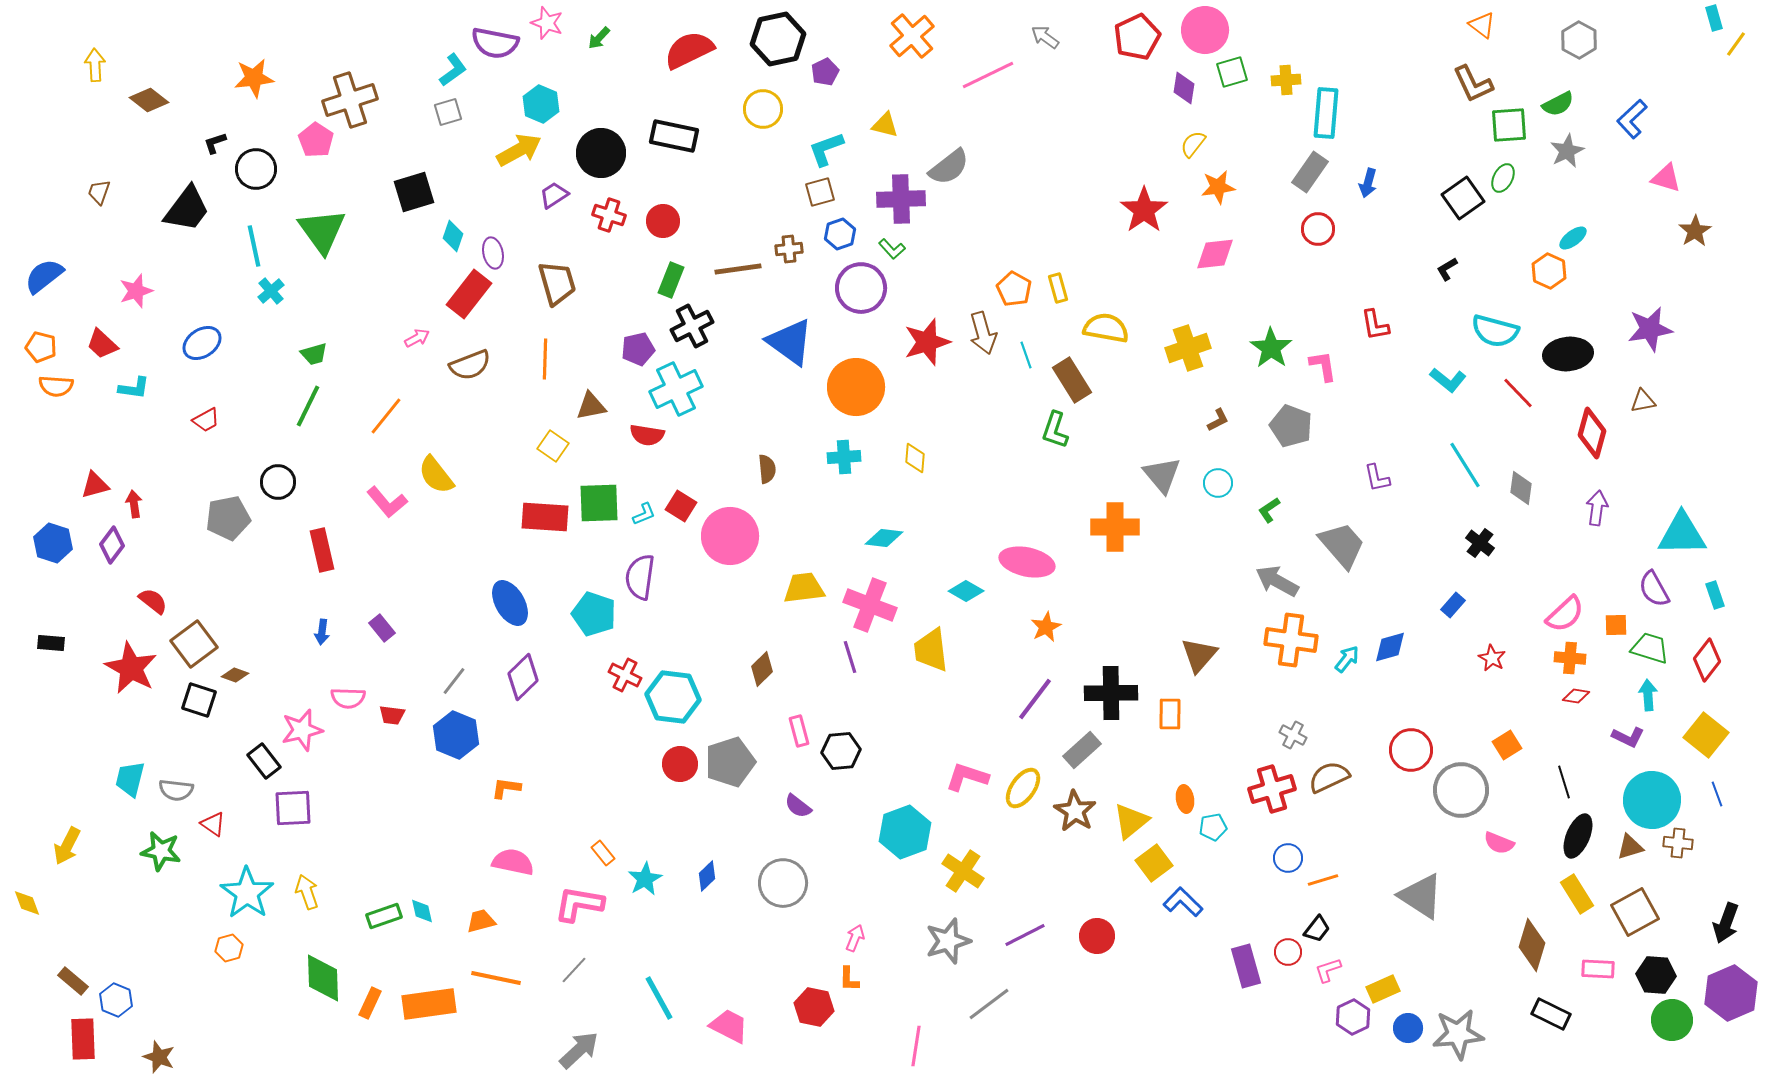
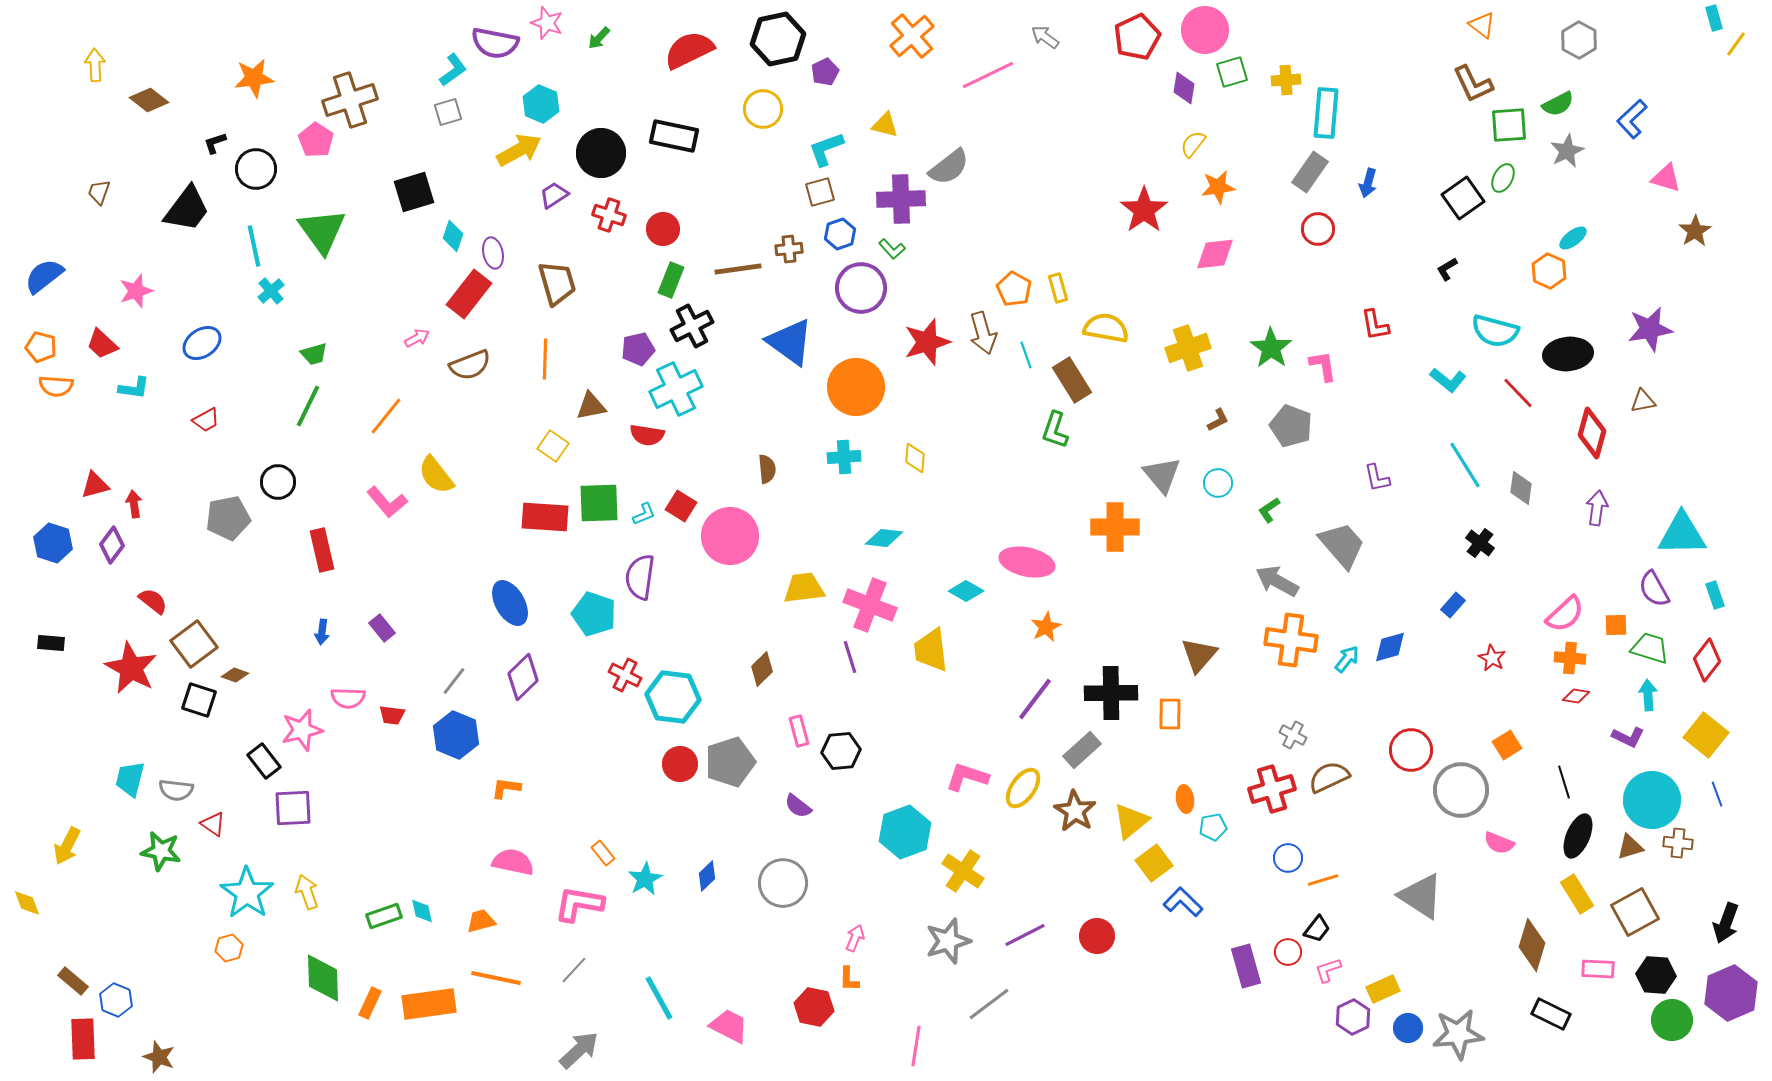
red circle at (663, 221): moved 8 px down
